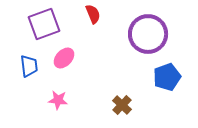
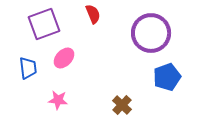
purple circle: moved 3 px right, 1 px up
blue trapezoid: moved 1 px left, 2 px down
